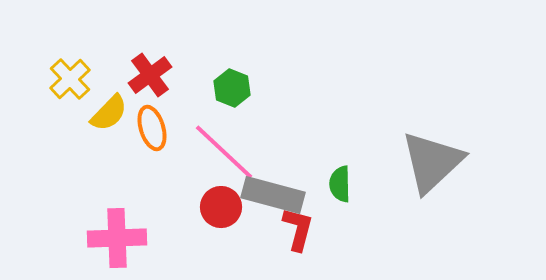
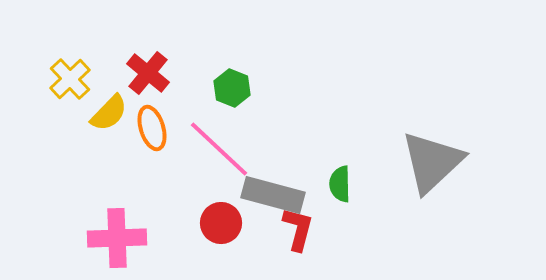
red cross: moved 2 px left, 2 px up; rotated 15 degrees counterclockwise
pink line: moved 5 px left, 3 px up
red circle: moved 16 px down
